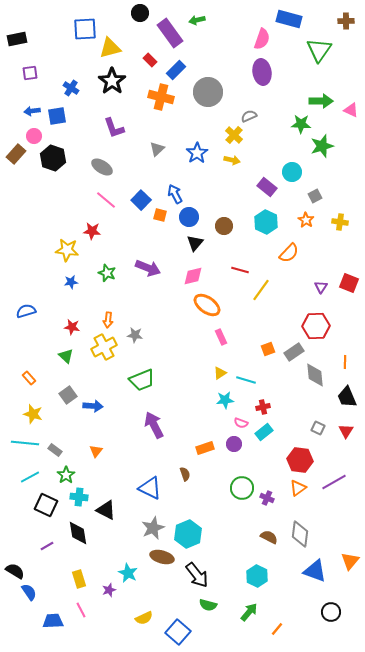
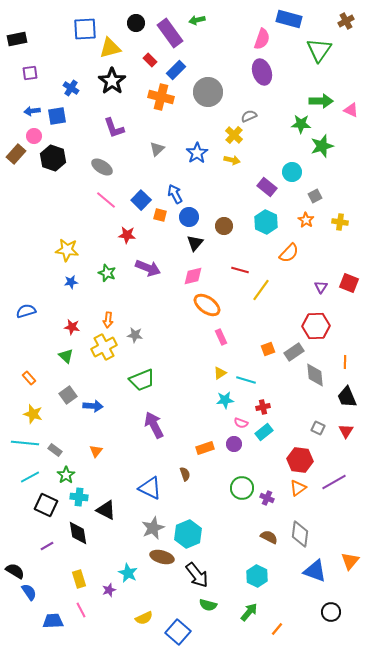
black circle at (140, 13): moved 4 px left, 10 px down
brown cross at (346, 21): rotated 28 degrees counterclockwise
purple ellipse at (262, 72): rotated 10 degrees counterclockwise
red star at (92, 231): moved 35 px right, 4 px down
